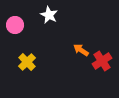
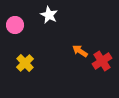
orange arrow: moved 1 px left, 1 px down
yellow cross: moved 2 px left, 1 px down
